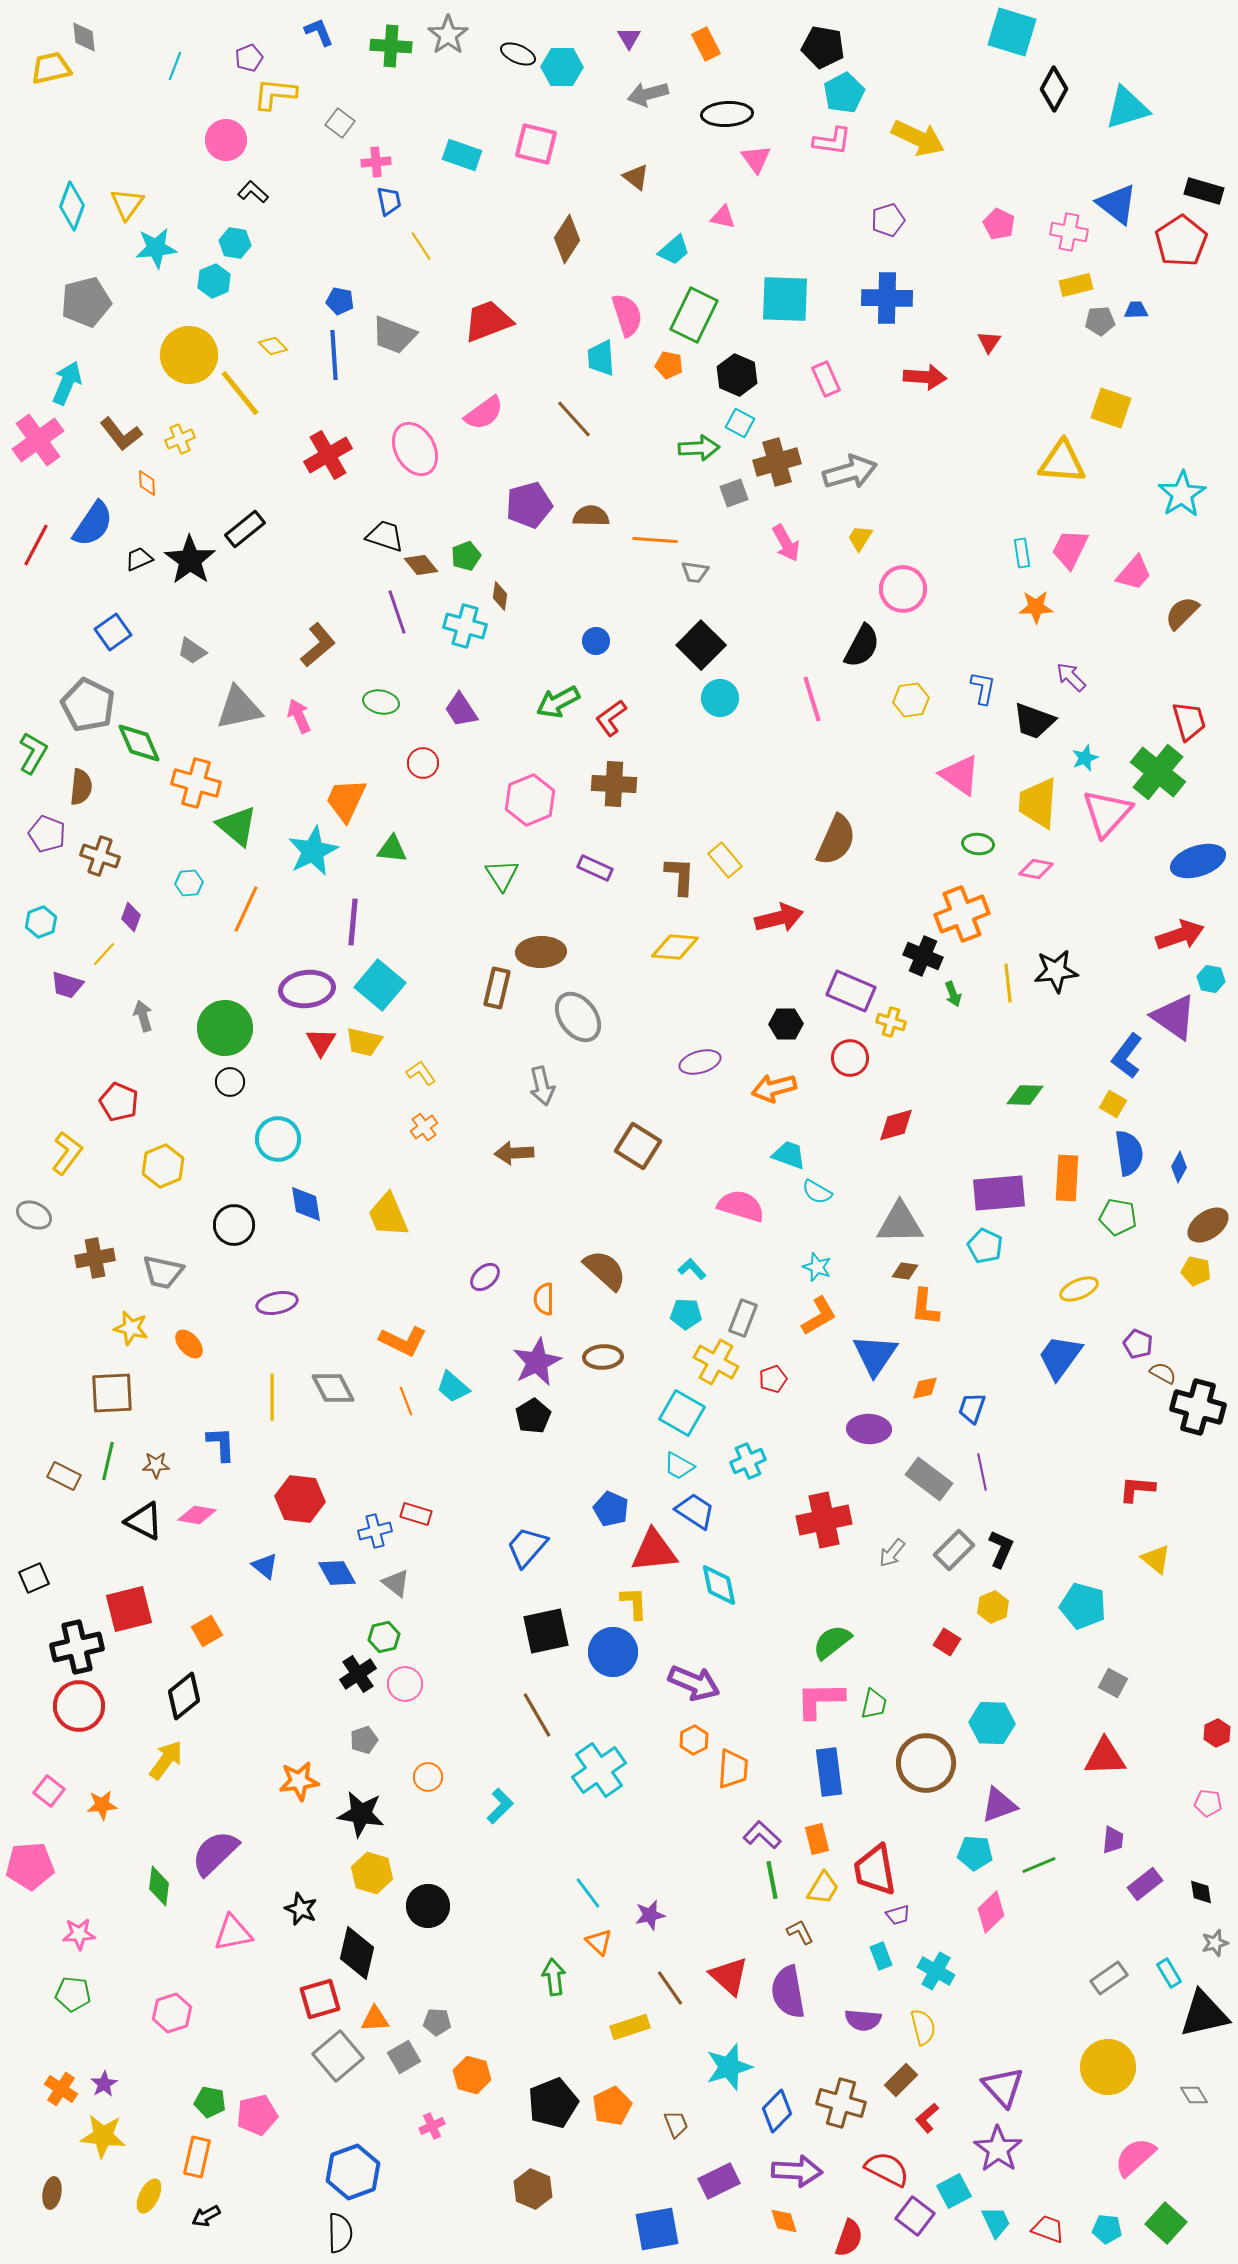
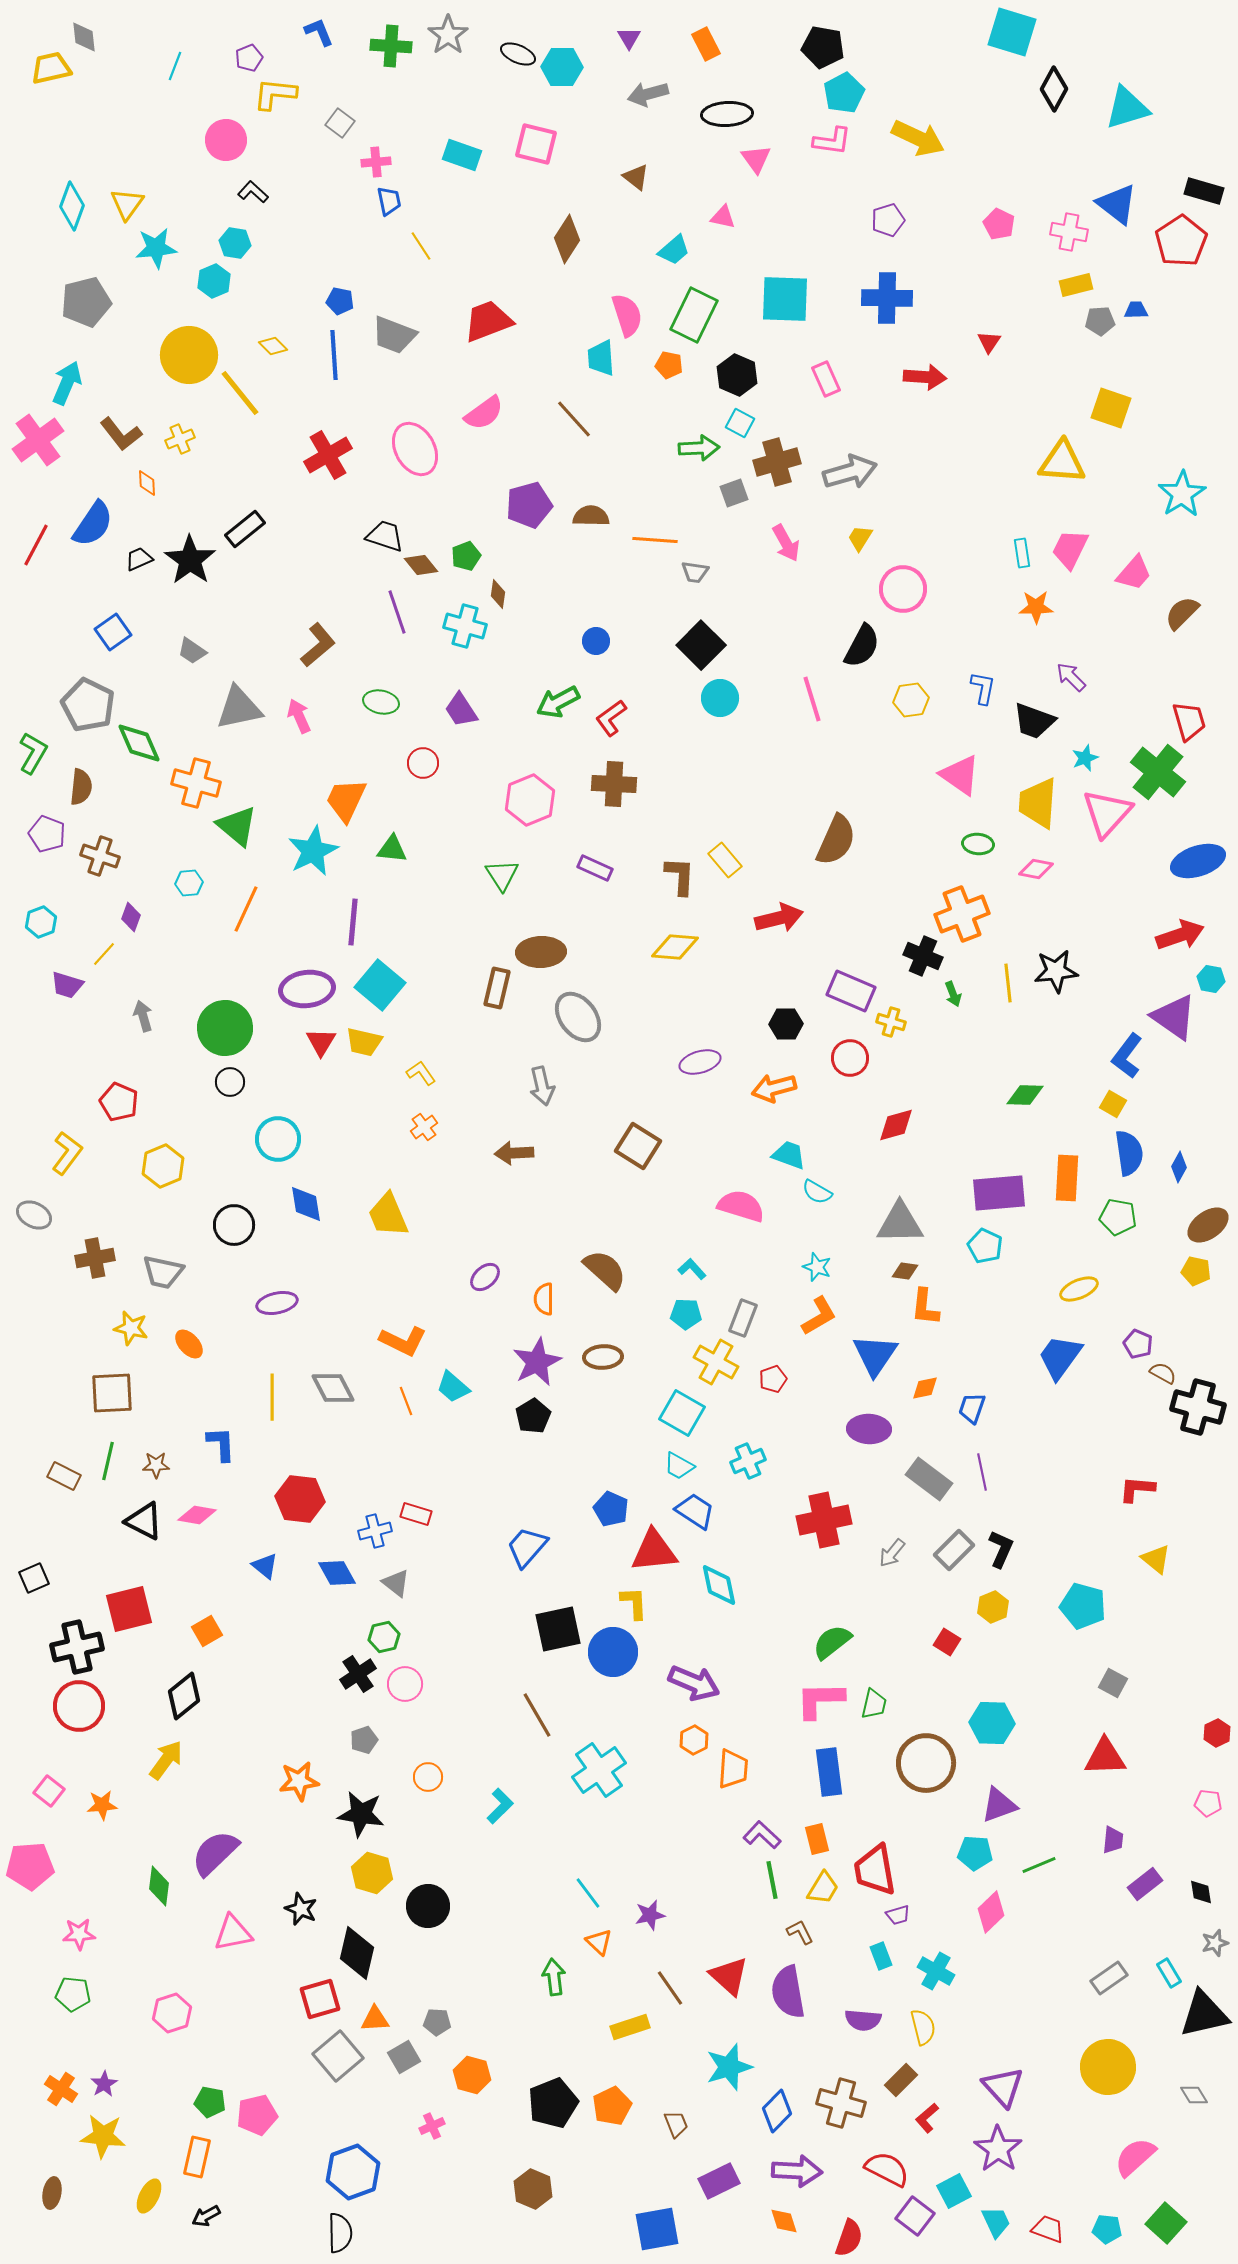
brown diamond at (500, 596): moved 2 px left, 2 px up
black square at (546, 1631): moved 12 px right, 2 px up
